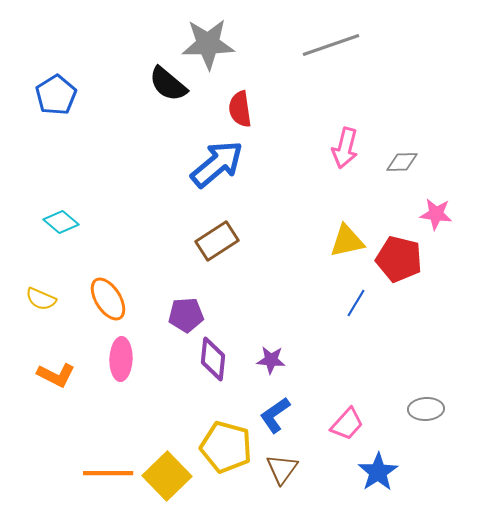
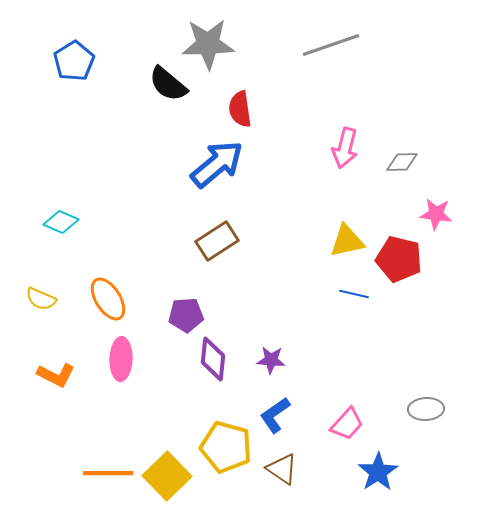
blue pentagon: moved 18 px right, 34 px up
cyan diamond: rotated 16 degrees counterclockwise
blue line: moved 2 px left, 9 px up; rotated 72 degrees clockwise
brown triangle: rotated 32 degrees counterclockwise
